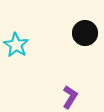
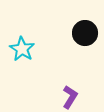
cyan star: moved 6 px right, 4 px down
